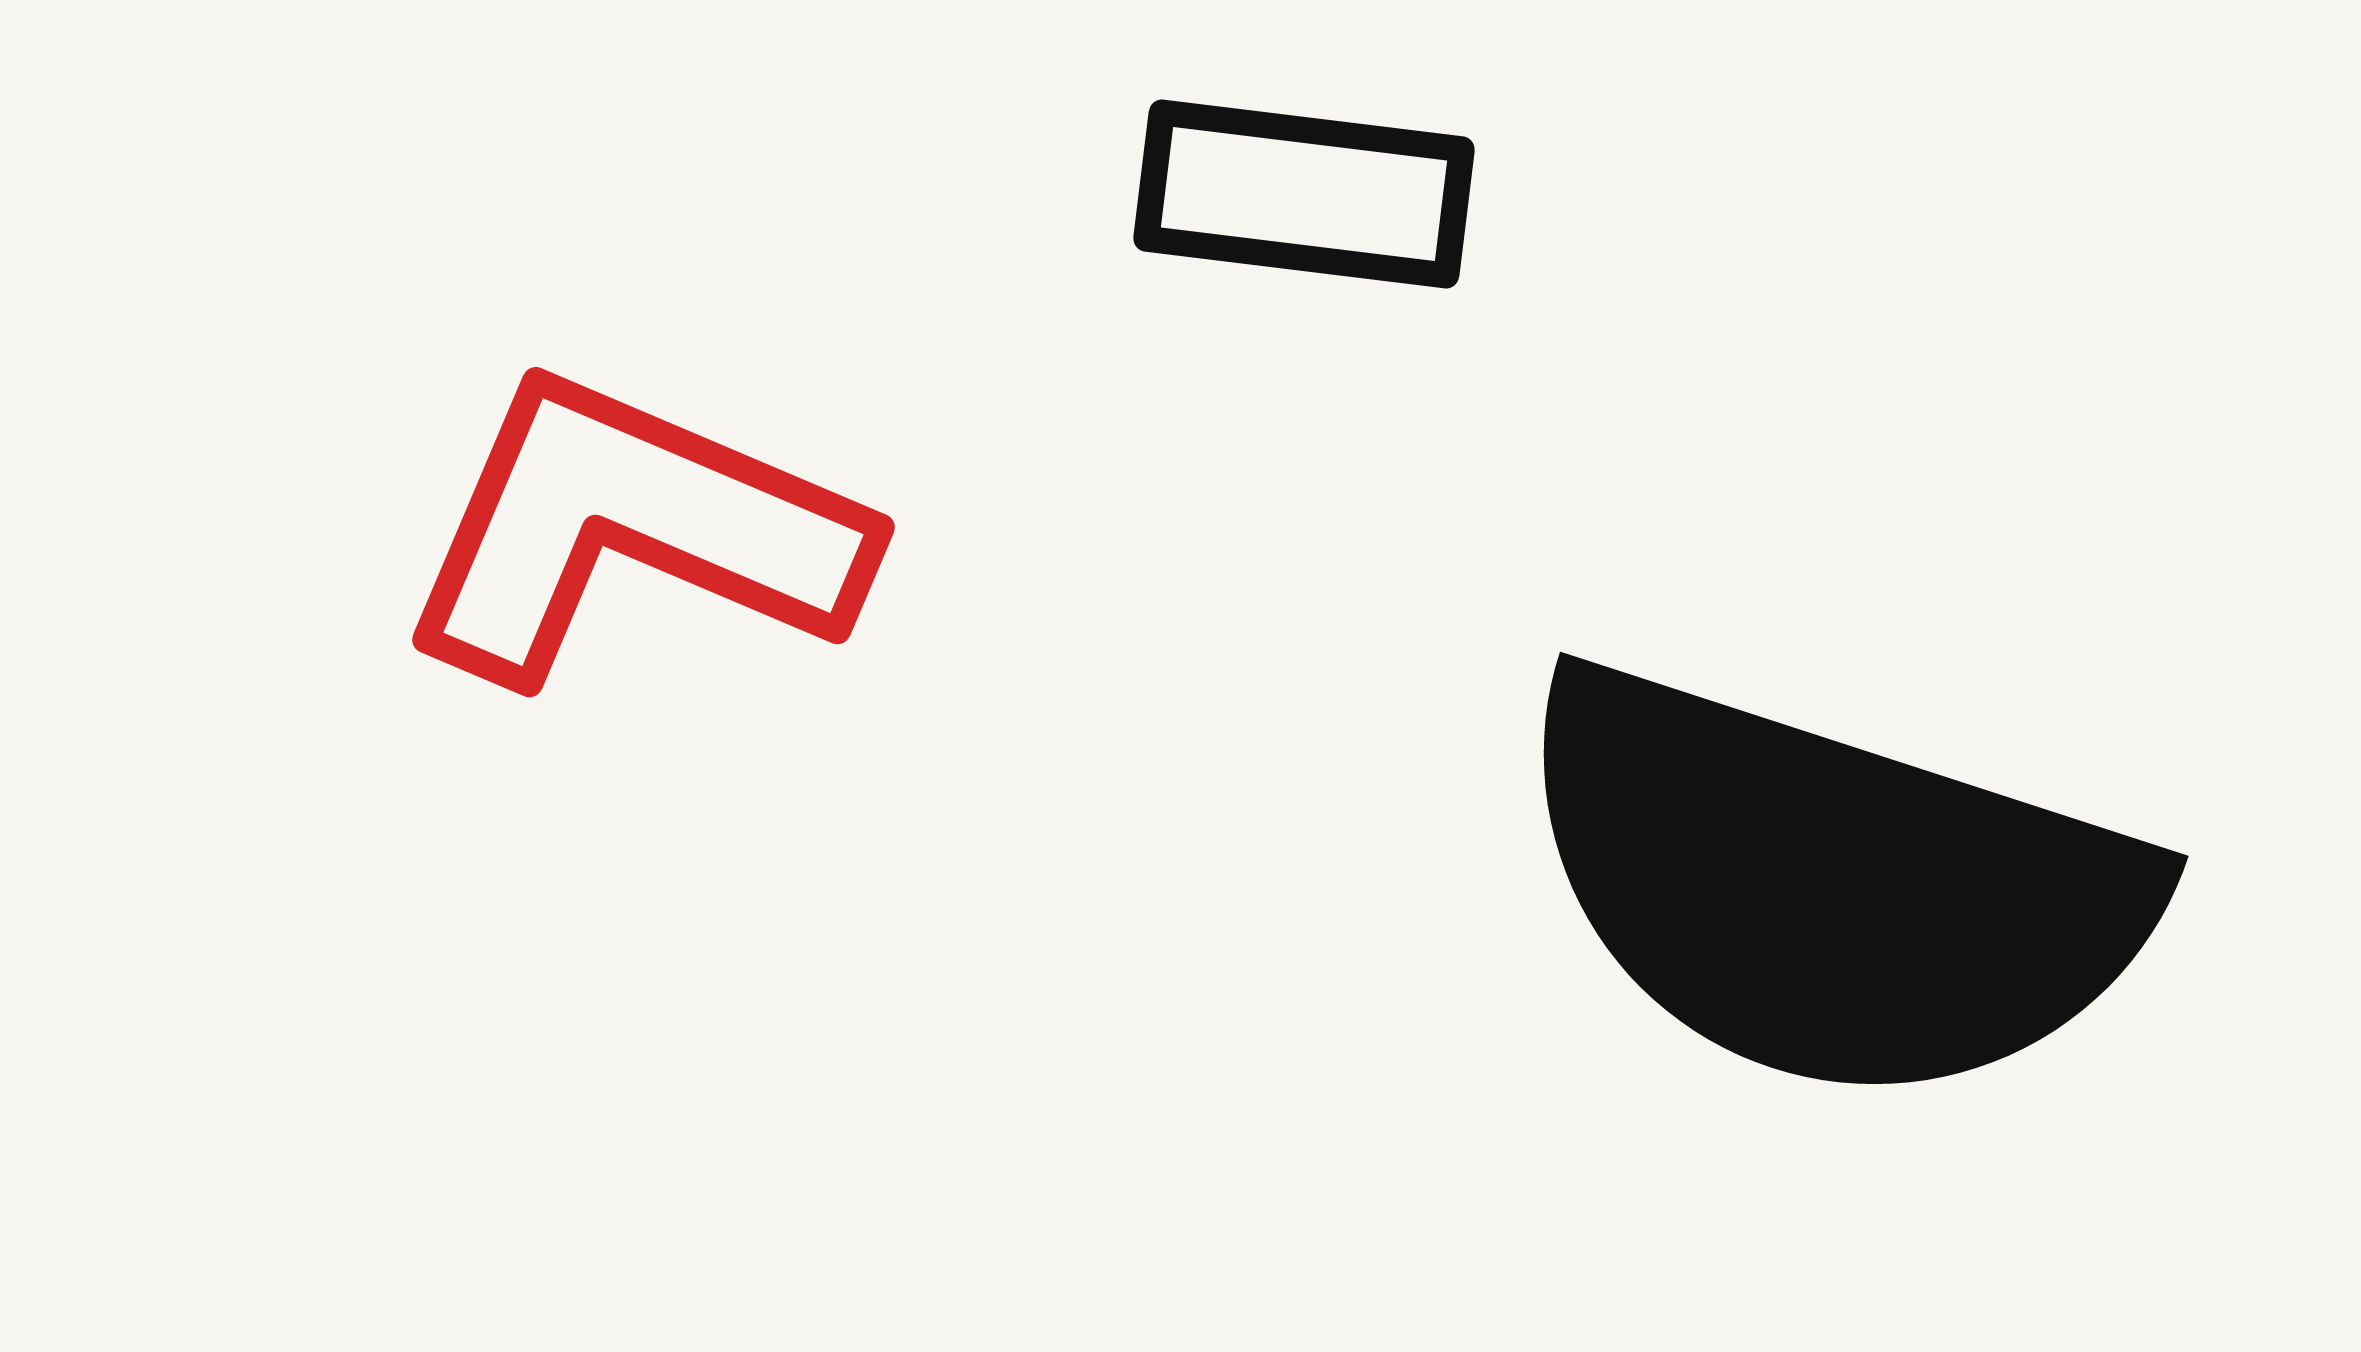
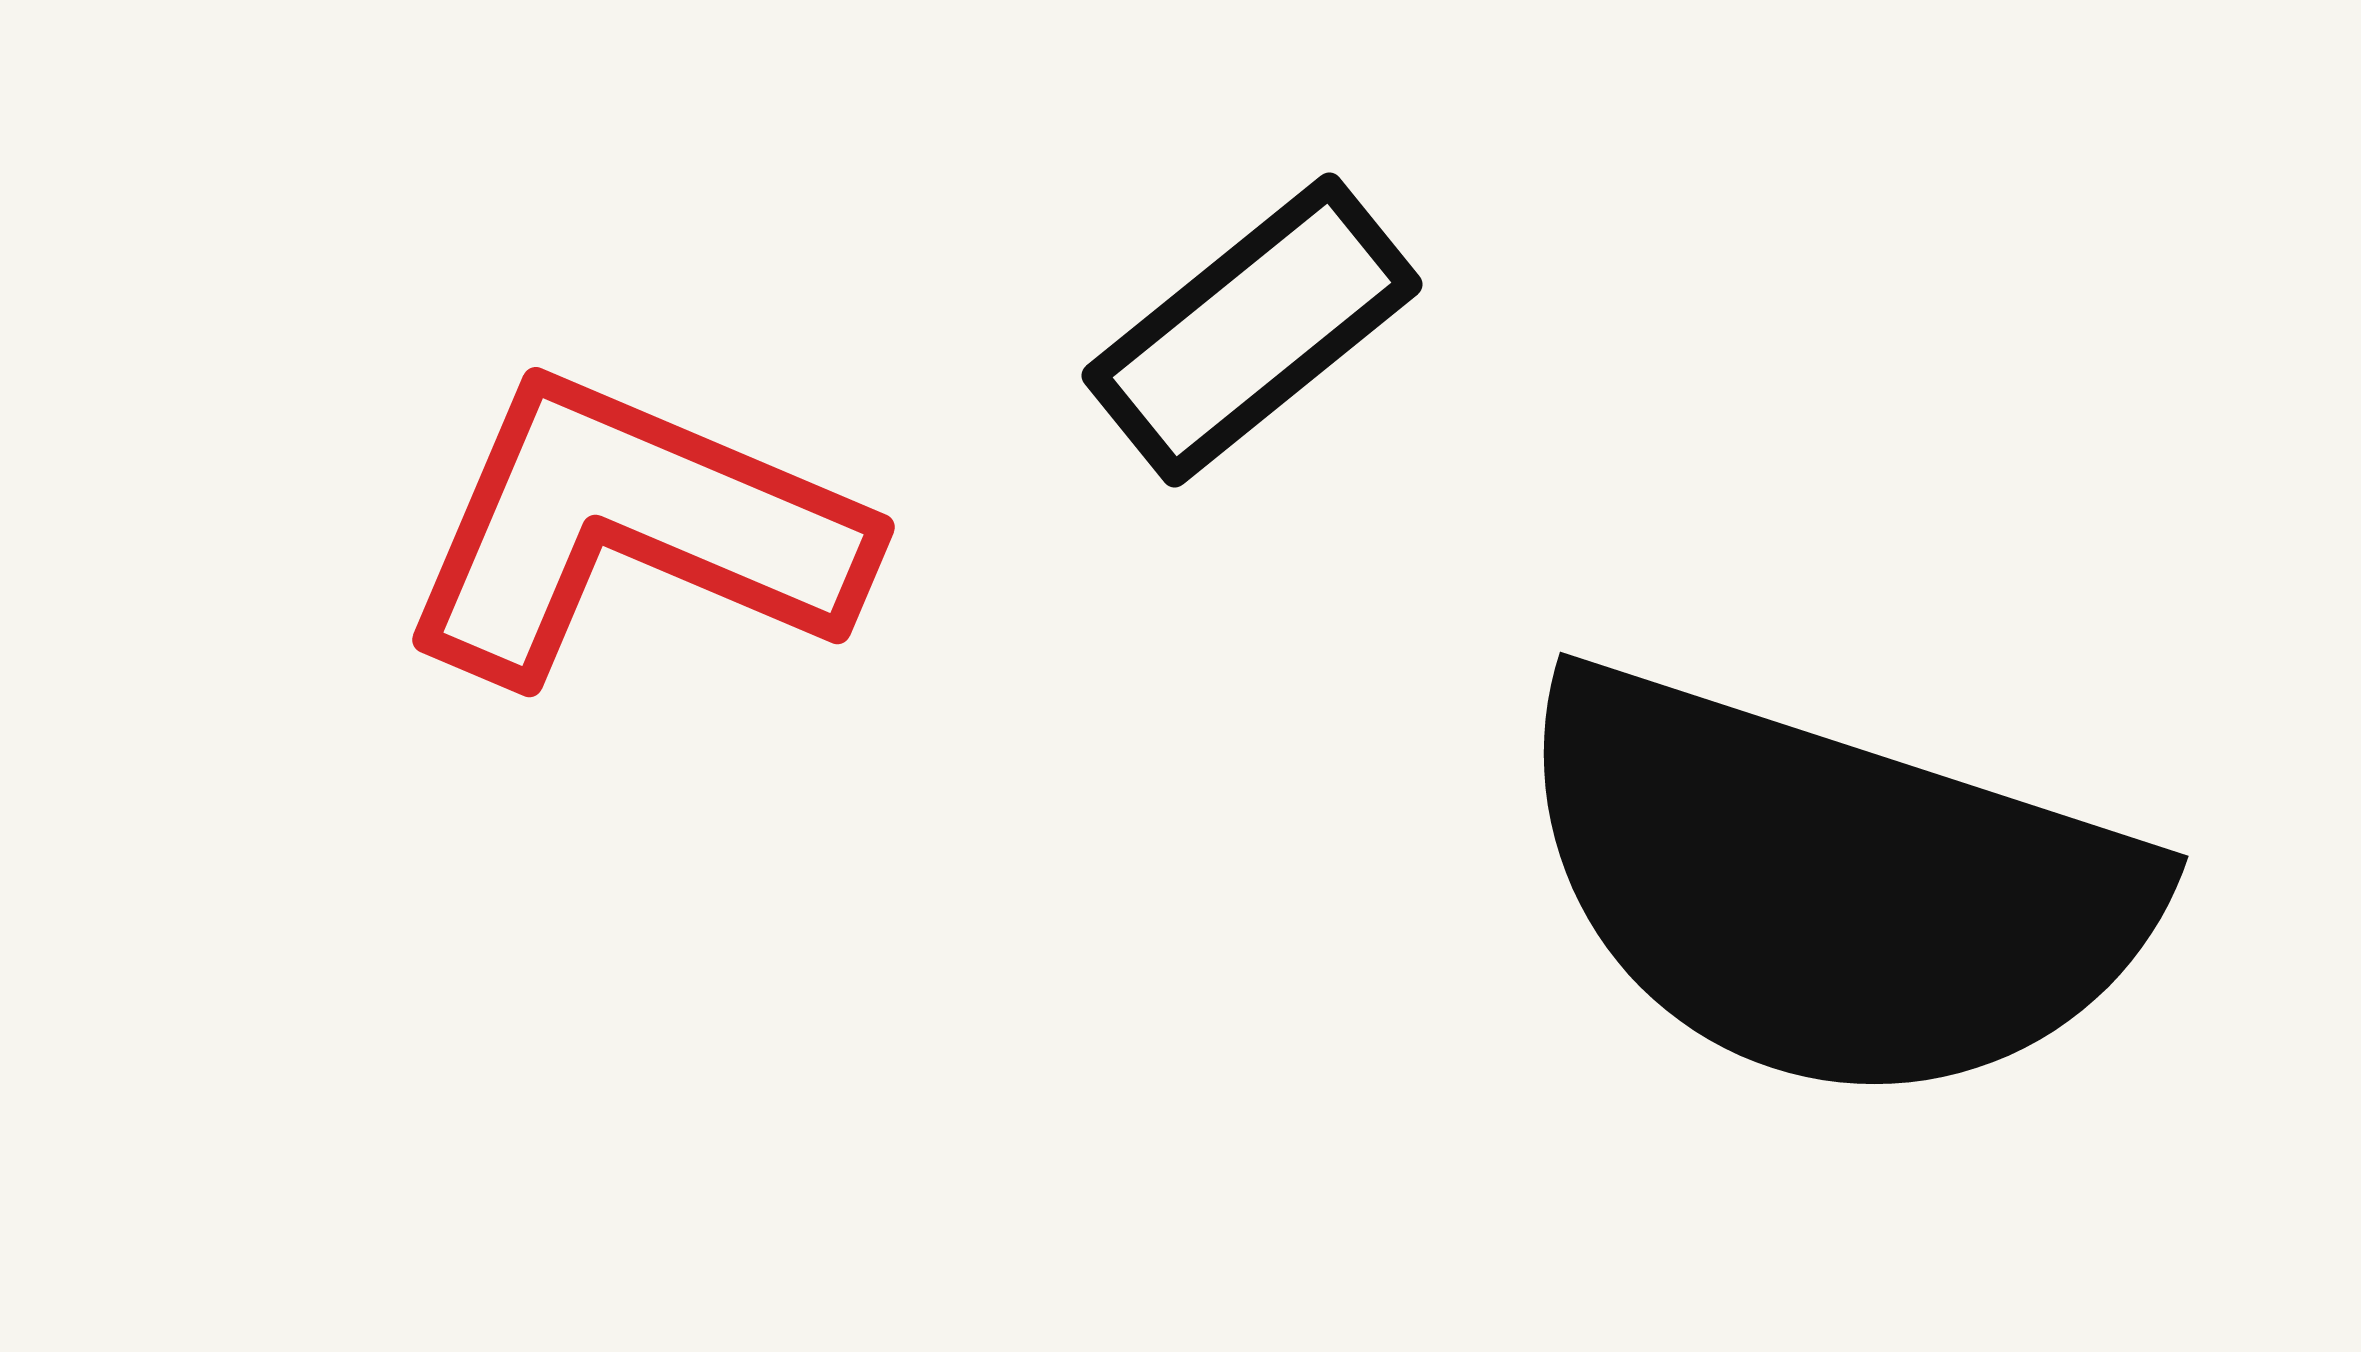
black rectangle: moved 52 px left, 136 px down; rotated 46 degrees counterclockwise
